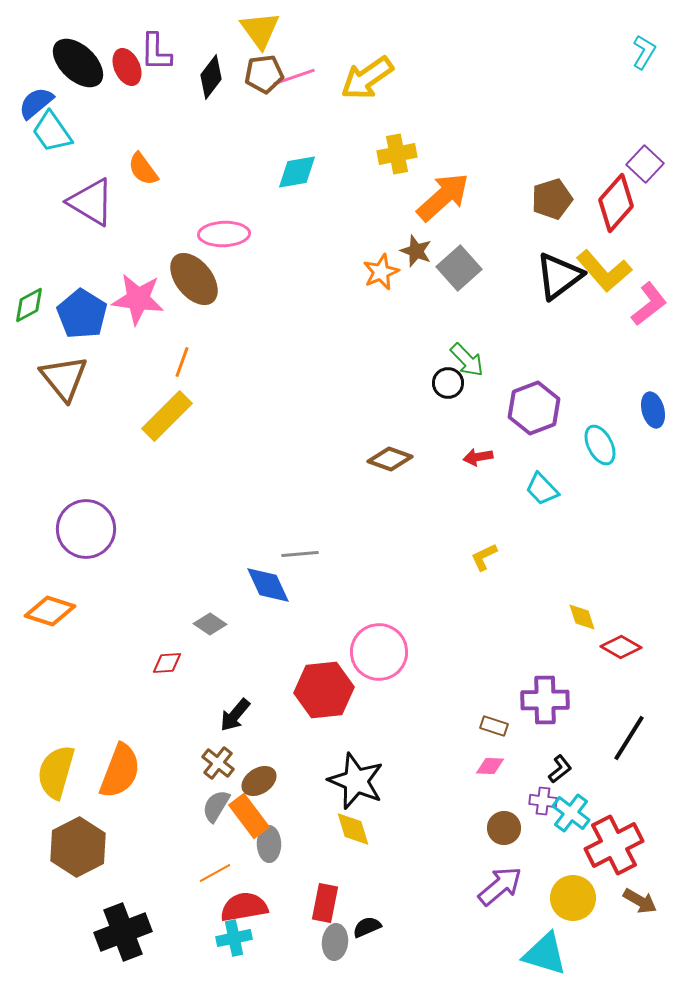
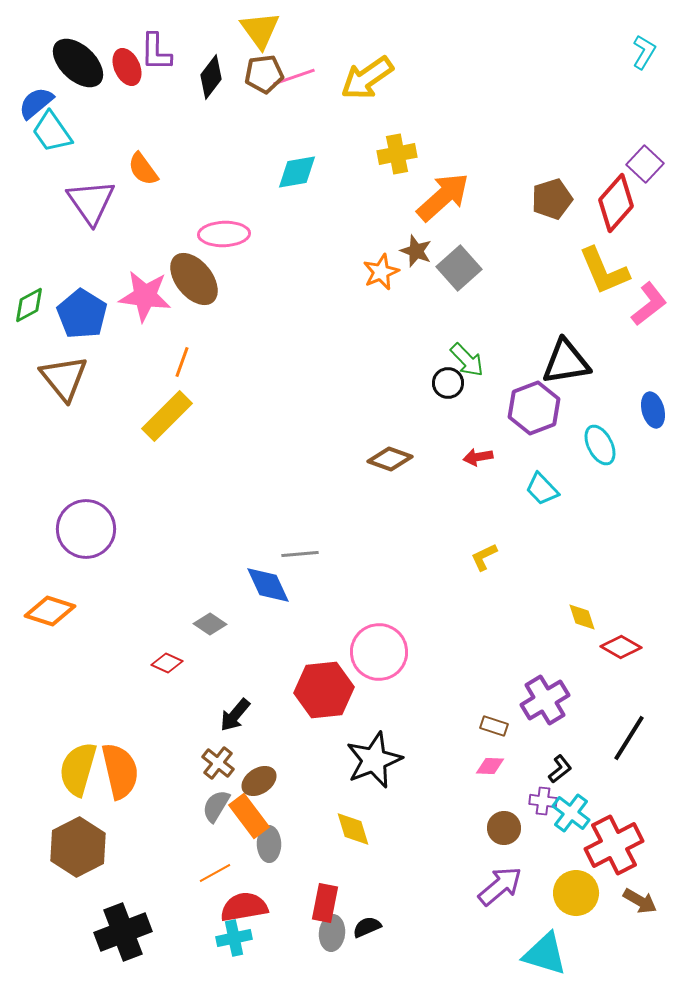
purple triangle at (91, 202): rotated 24 degrees clockwise
yellow L-shape at (604, 271): rotated 18 degrees clockwise
black triangle at (559, 276): moved 7 px right, 86 px down; rotated 28 degrees clockwise
pink star at (138, 299): moved 7 px right, 3 px up
red diamond at (167, 663): rotated 28 degrees clockwise
purple cross at (545, 700): rotated 30 degrees counterclockwise
orange semicircle at (120, 771): rotated 34 degrees counterclockwise
yellow semicircle at (56, 772): moved 22 px right, 3 px up
black star at (356, 781): moved 18 px right, 21 px up; rotated 28 degrees clockwise
yellow circle at (573, 898): moved 3 px right, 5 px up
gray ellipse at (335, 942): moved 3 px left, 9 px up
